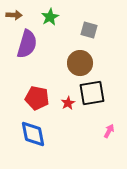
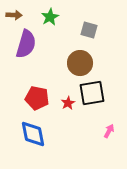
purple semicircle: moved 1 px left
